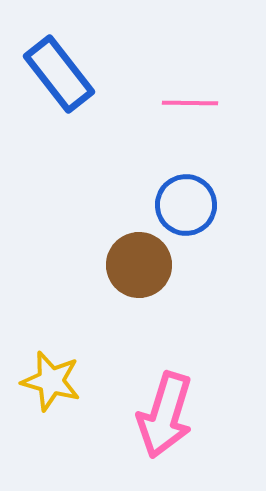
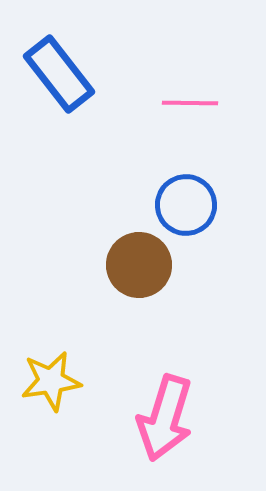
yellow star: rotated 24 degrees counterclockwise
pink arrow: moved 3 px down
